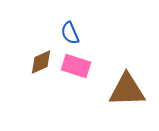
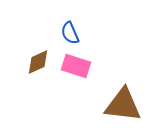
brown diamond: moved 3 px left
brown triangle: moved 4 px left, 15 px down; rotated 9 degrees clockwise
